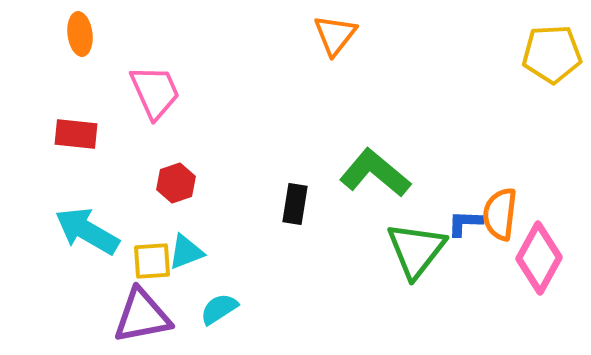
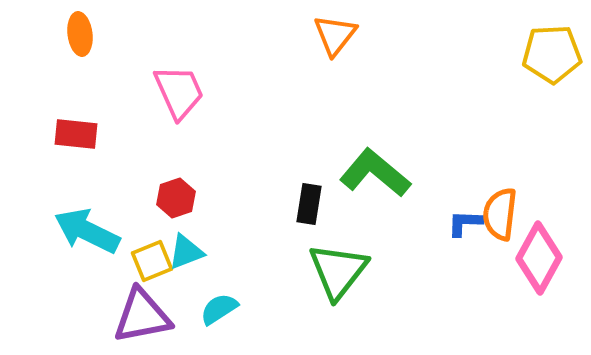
pink trapezoid: moved 24 px right
red hexagon: moved 15 px down
black rectangle: moved 14 px right
cyan arrow: rotated 4 degrees counterclockwise
green triangle: moved 78 px left, 21 px down
yellow square: rotated 18 degrees counterclockwise
